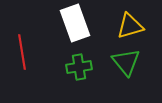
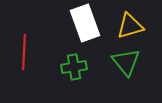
white rectangle: moved 10 px right
red line: moved 2 px right; rotated 12 degrees clockwise
green cross: moved 5 px left
